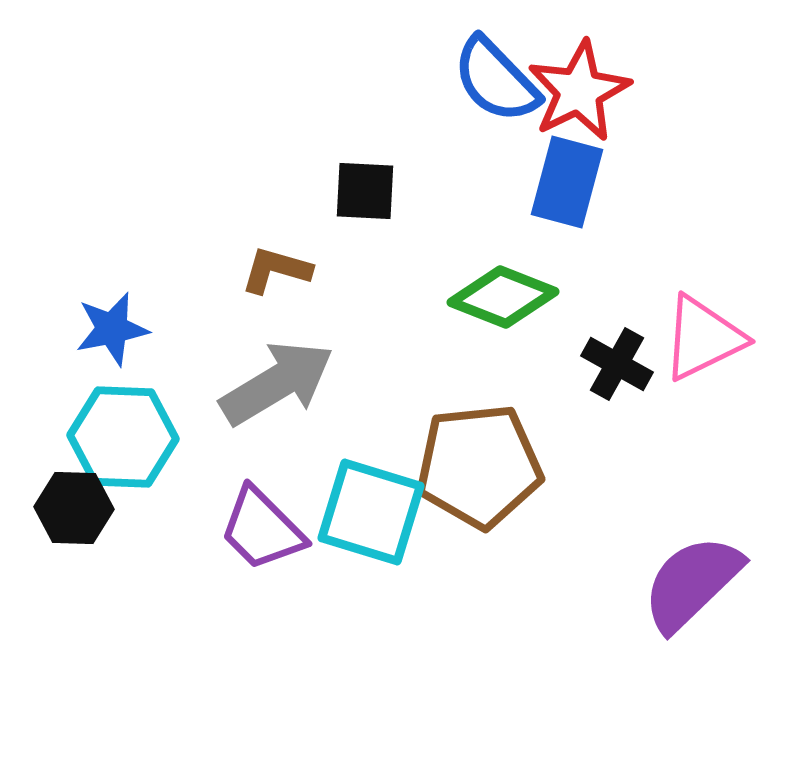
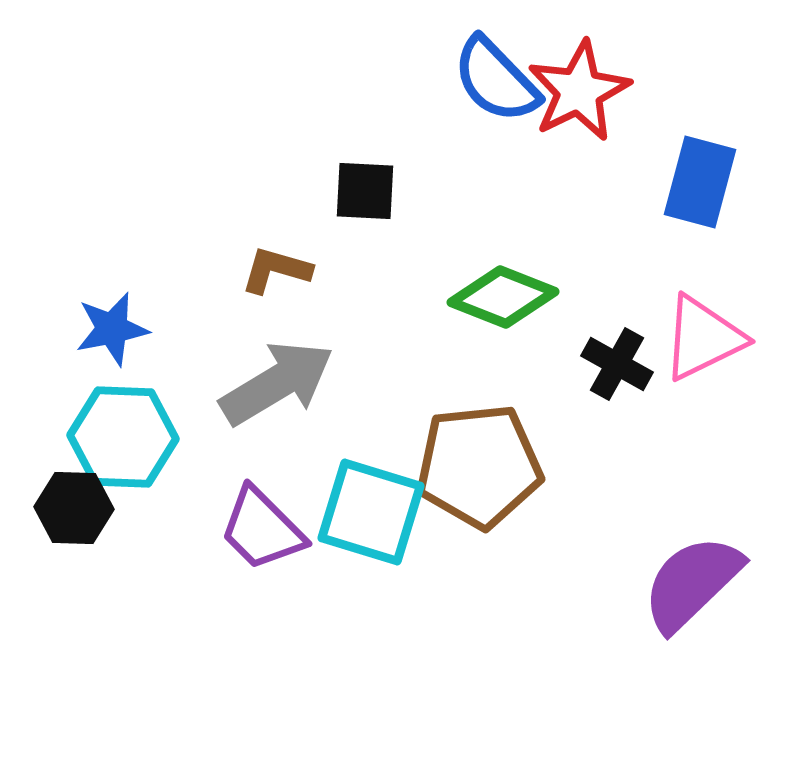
blue rectangle: moved 133 px right
